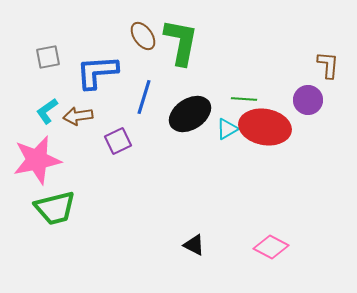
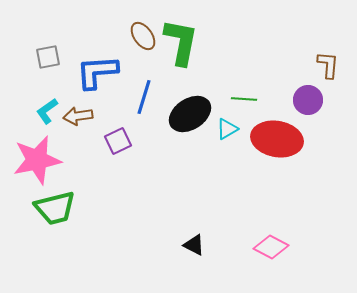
red ellipse: moved 12 px right, 12 px down
